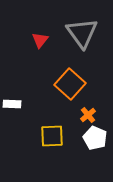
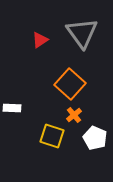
red triangle: rotated 18 degrees clockwise
white rectangle: moved 4 px down
orange cross: moved 14 px left
yellow square: rotated 20 degrees clockwise
